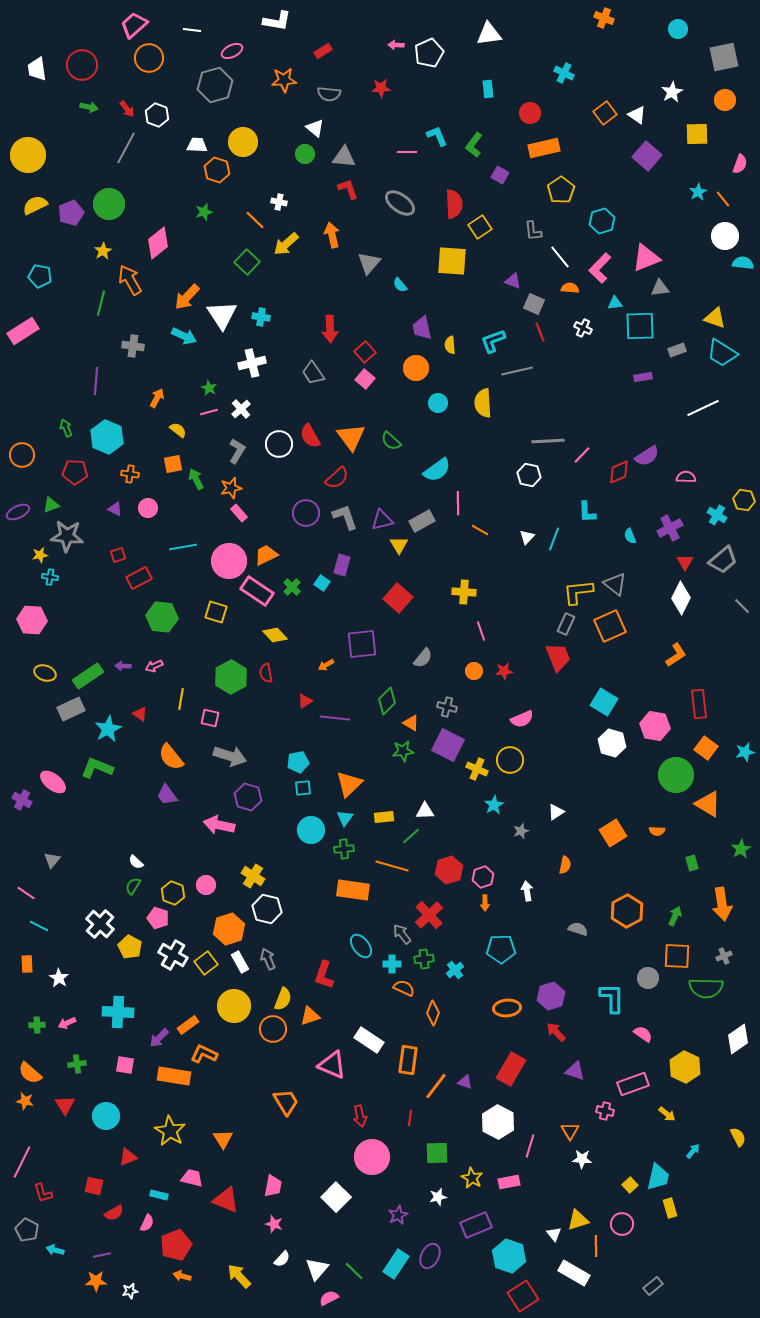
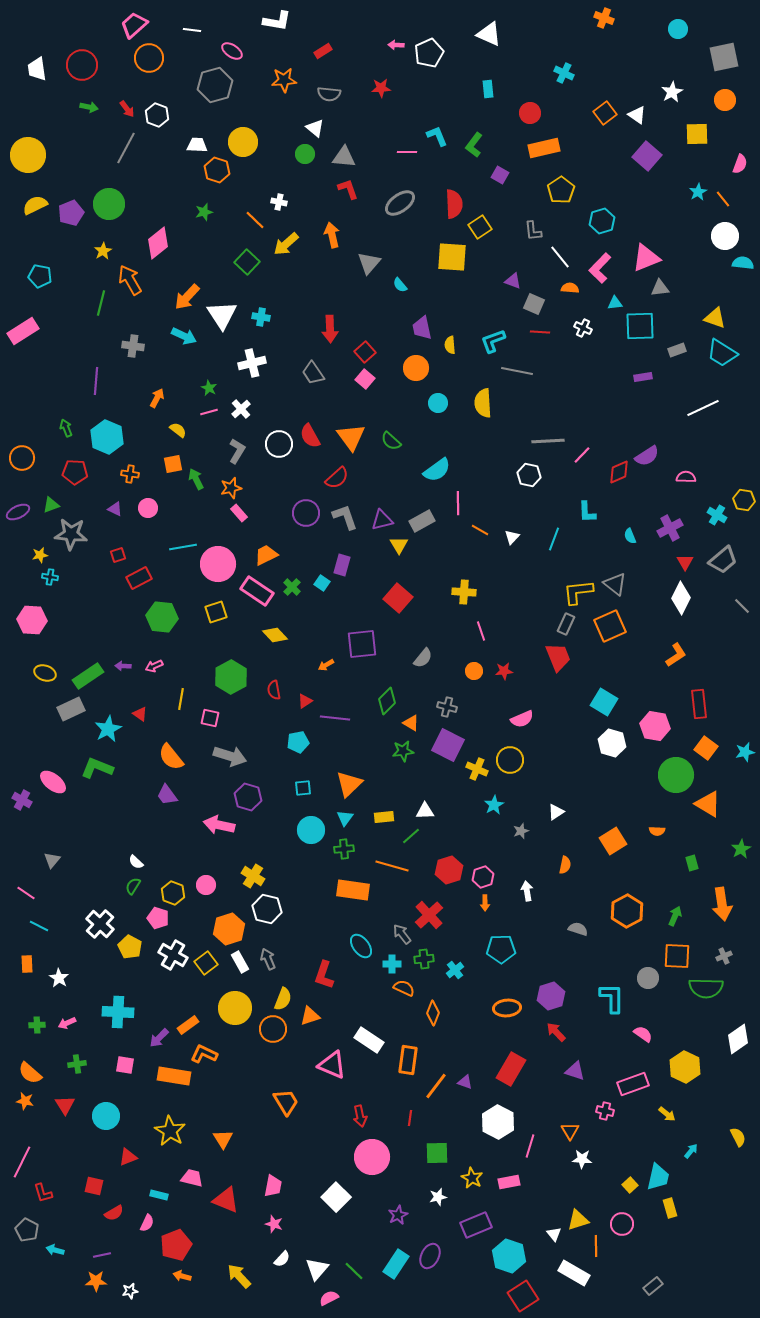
white triangle at (489, 34): rotated 32 degrees clockwise
pink ellipse at (232, 51): rotated 60 degrees clockwise
gray ellipse at (400, 203): rotated 72 degrees counterclockwise
yellow square at (452, 261): moved 4 px up
red line at (540, 332): rotated 66 degrees counterclockwise
gray line at (517, 371): rotated 24 degrees clockwise
orange circle at (22, 455): moved 3 px down
gray star at (67, 536): moved 4 px right, 2 px up
white triangle at (527, 537): moved 15 px left
pink circle at (229, 561): moved 11 px left, 3 px down
yellow square at (216, 612): rotated 35 degrees counterclockwise
red semicircle at (266, 673): moved 8 px right, 17 px down
cyan pentagon at (298, 762): moved 20 px up
orange square at (613, 833): moved 8 px down
yellow circle at (234, 1006): moved 1 px right, 2 px down
cyan arrow at (693, 1151): moved 2 px left
